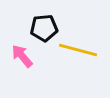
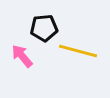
yellow line: moved 1 px down
